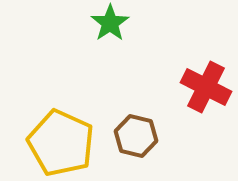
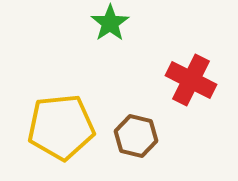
red cross: moved 15 px left, 7 px up
yellow pentagon: moved 16 px up; rotated 30 degrees counterclockwise
